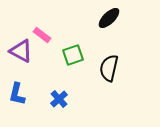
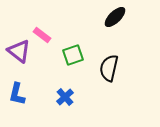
black ellipse: moved 6 px right, 1 px up
purple triangle: moved 2 px left; rotated 10 degrees clockwise
blue cross: moved 6 px right, 2 px up
